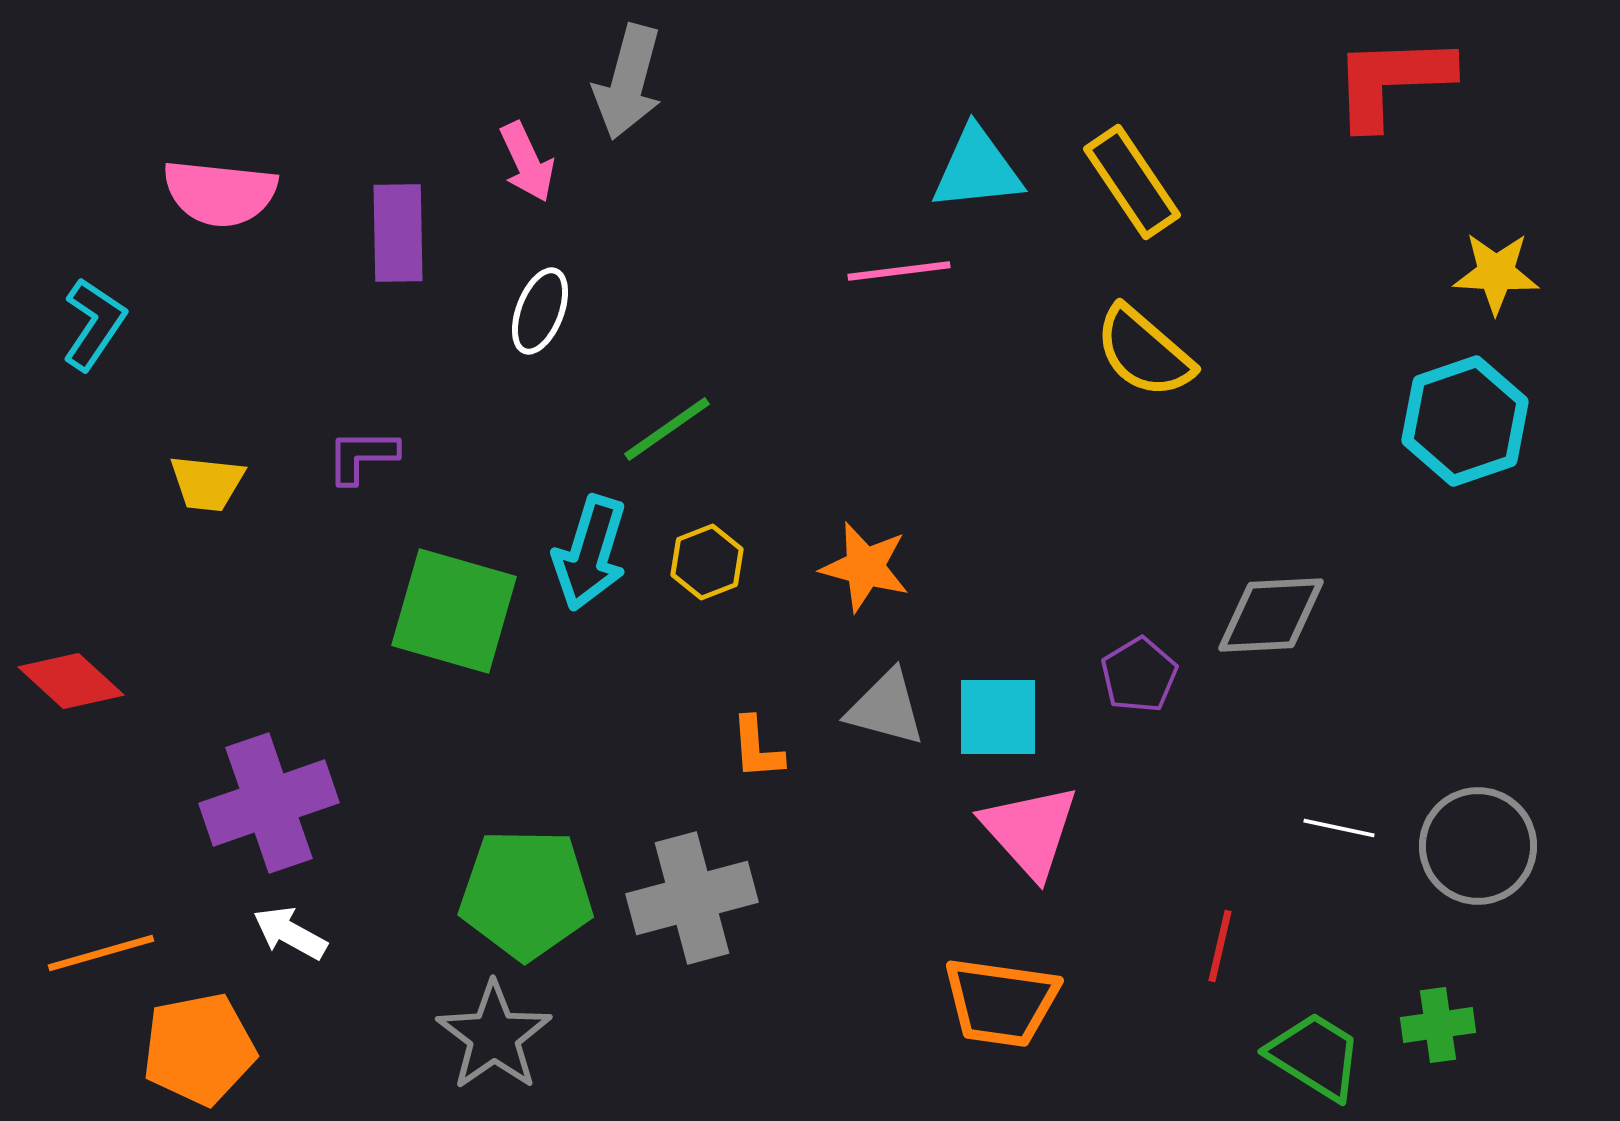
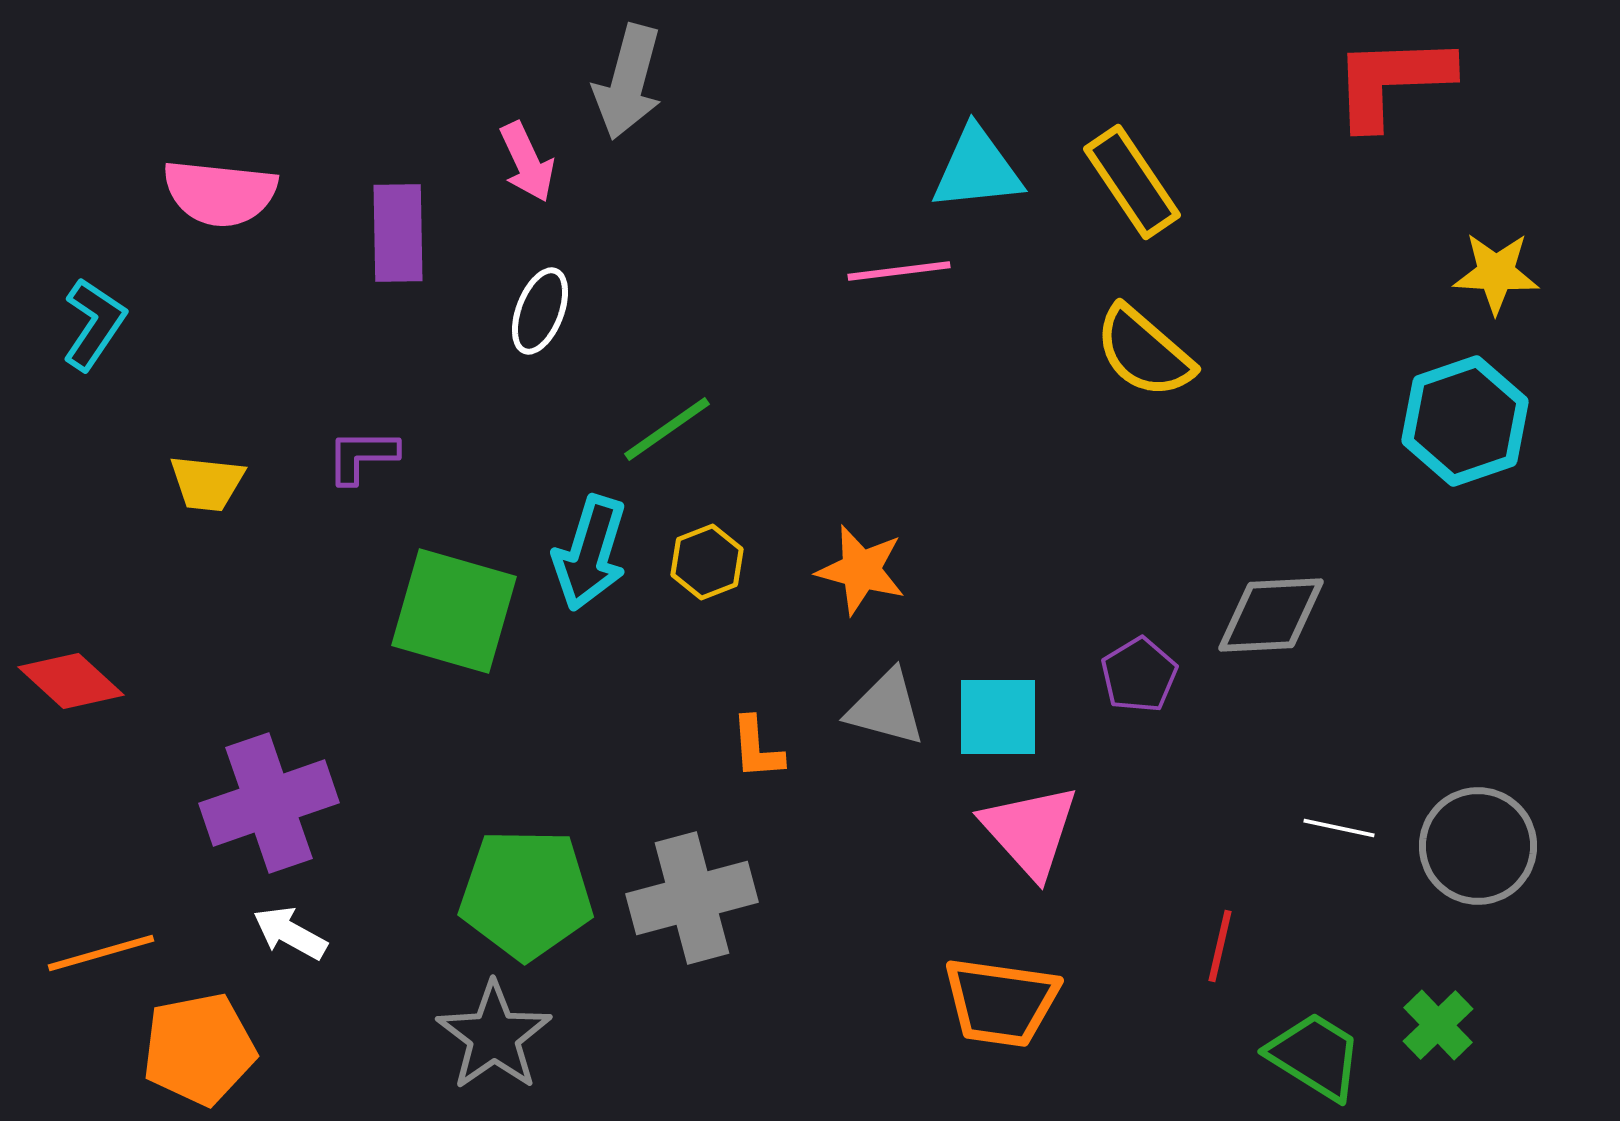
orange star: moved 4 px left, 3 px down
green cross: rotated 36 degrees counterclockwise
